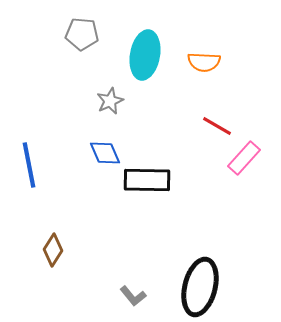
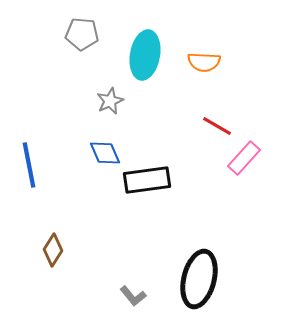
black rectangle: rotated 9 degrees counterclockwise
black ellipse: moved 1 px left, 8 px up
